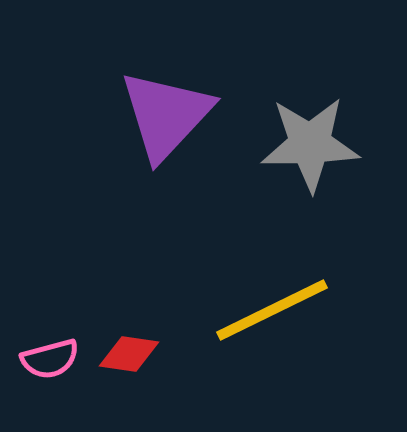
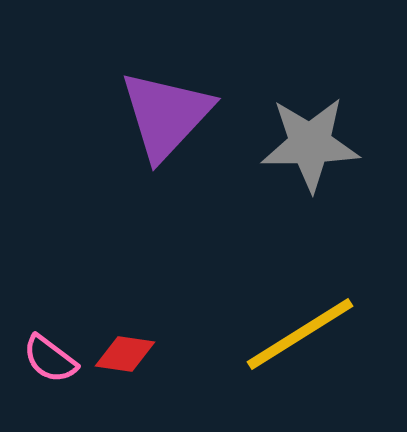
yellow line: moved 28 px right, 24 px down; rotated 6 degrees counterclockwise
red diamond: moved 4 px left
pink semicircle: rotated 52 degrees clockwise
